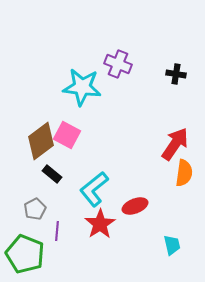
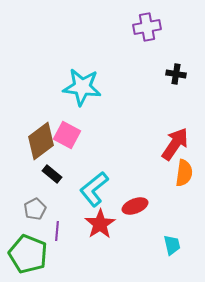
purple cross: moved 29 px right, 37 px up; rotated 32 degrees counterclockwise
green pentagon: moved 3 px right
